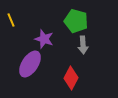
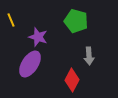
purple star: moved 6 px left, 2 px up
gray arrow: moved 6 px right, 11 px down
red diamond: moved 1 px right, 2 px down
